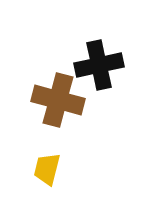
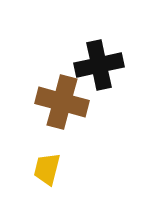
brown cross: moved 4 px right, 2 px down
